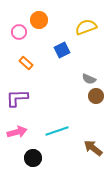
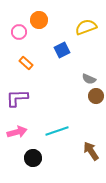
brown arrow: moved 2 px left, 3 px down; rotated 18 degrees clockwise
